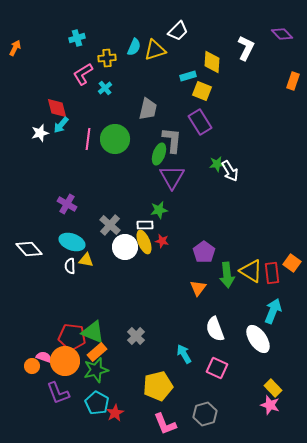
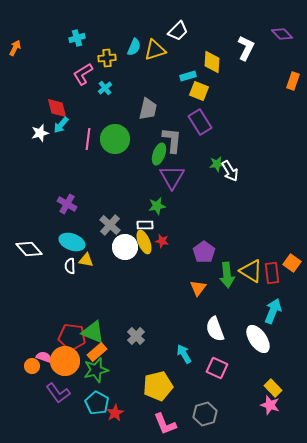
yellow square at (202, 91): moved 3 px left
green star at (159, 210): moved 2 px left, 4 px up
purple L-shape at (58, 393): rotated 15 degrees counterclockwise
